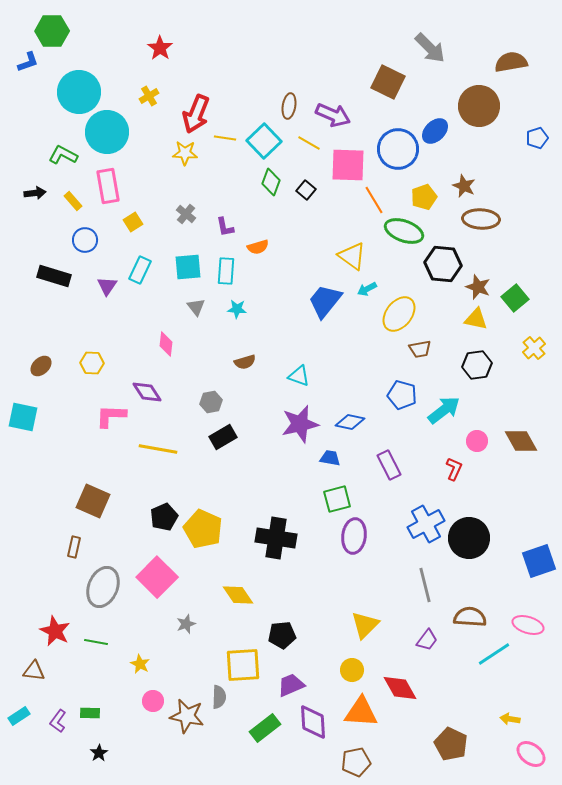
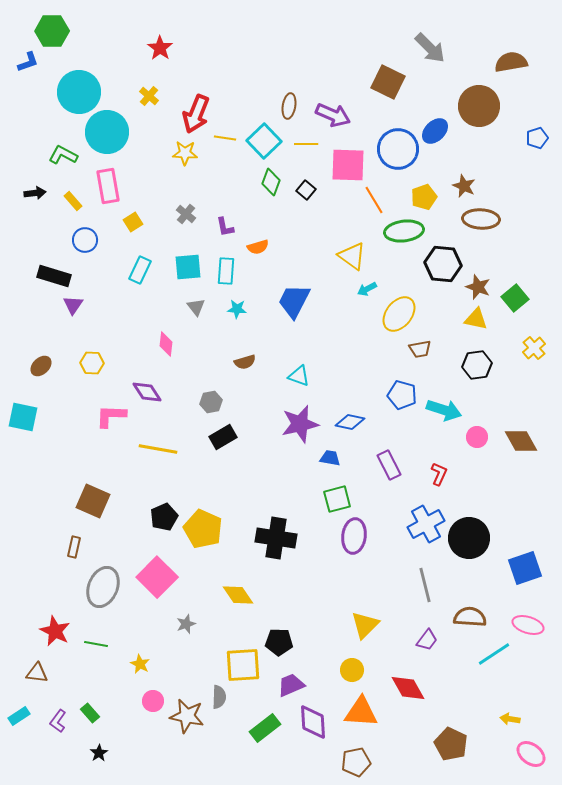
yellow cross at (149, 96): rotated 18 degrees counterclockwise
yellow line at (309, 143): moved 3 px left, 1 px down; rotated 30 degrees counterclockwise
green ellipse at (404, 231): rotated 27 degrees counterclockwise
purple triangle at (107, 286): moved 34 px left, 19 px down
blue trapezoid at (325, 301): moved 31 px left; rotated 12 degrees counterclockwise
cyan arrow at (444, 410): rotated 56 degrees clockwise
pink circle at (477, 441): moved 4 px up
red L-shape at (454, 469): moved 15 px left, 5 px down
blue square at (539, 561): moved 14 px left, 7 px down
black pentagon at (282, 635): moved 3 px left, 7 px down; rotated 8 degrees clockwise
green line at (96, 642): moved 2 px down
brown triangle at (34, 671): moved 3 px right, 2 px down
red diamond at (400, 688): moved 8 px right
green rectangle at (90, 713): rotated 48 degrees clockwise
